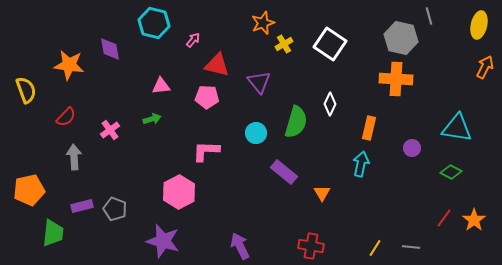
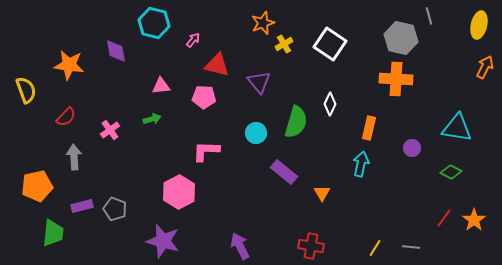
purple diamond at (110, 49): moved 6 px right, 2 px down
pink pentagon at (207, 97): moved 3 px left
orange pentagon at (29, 190): moved 8 px right, 4 px up
